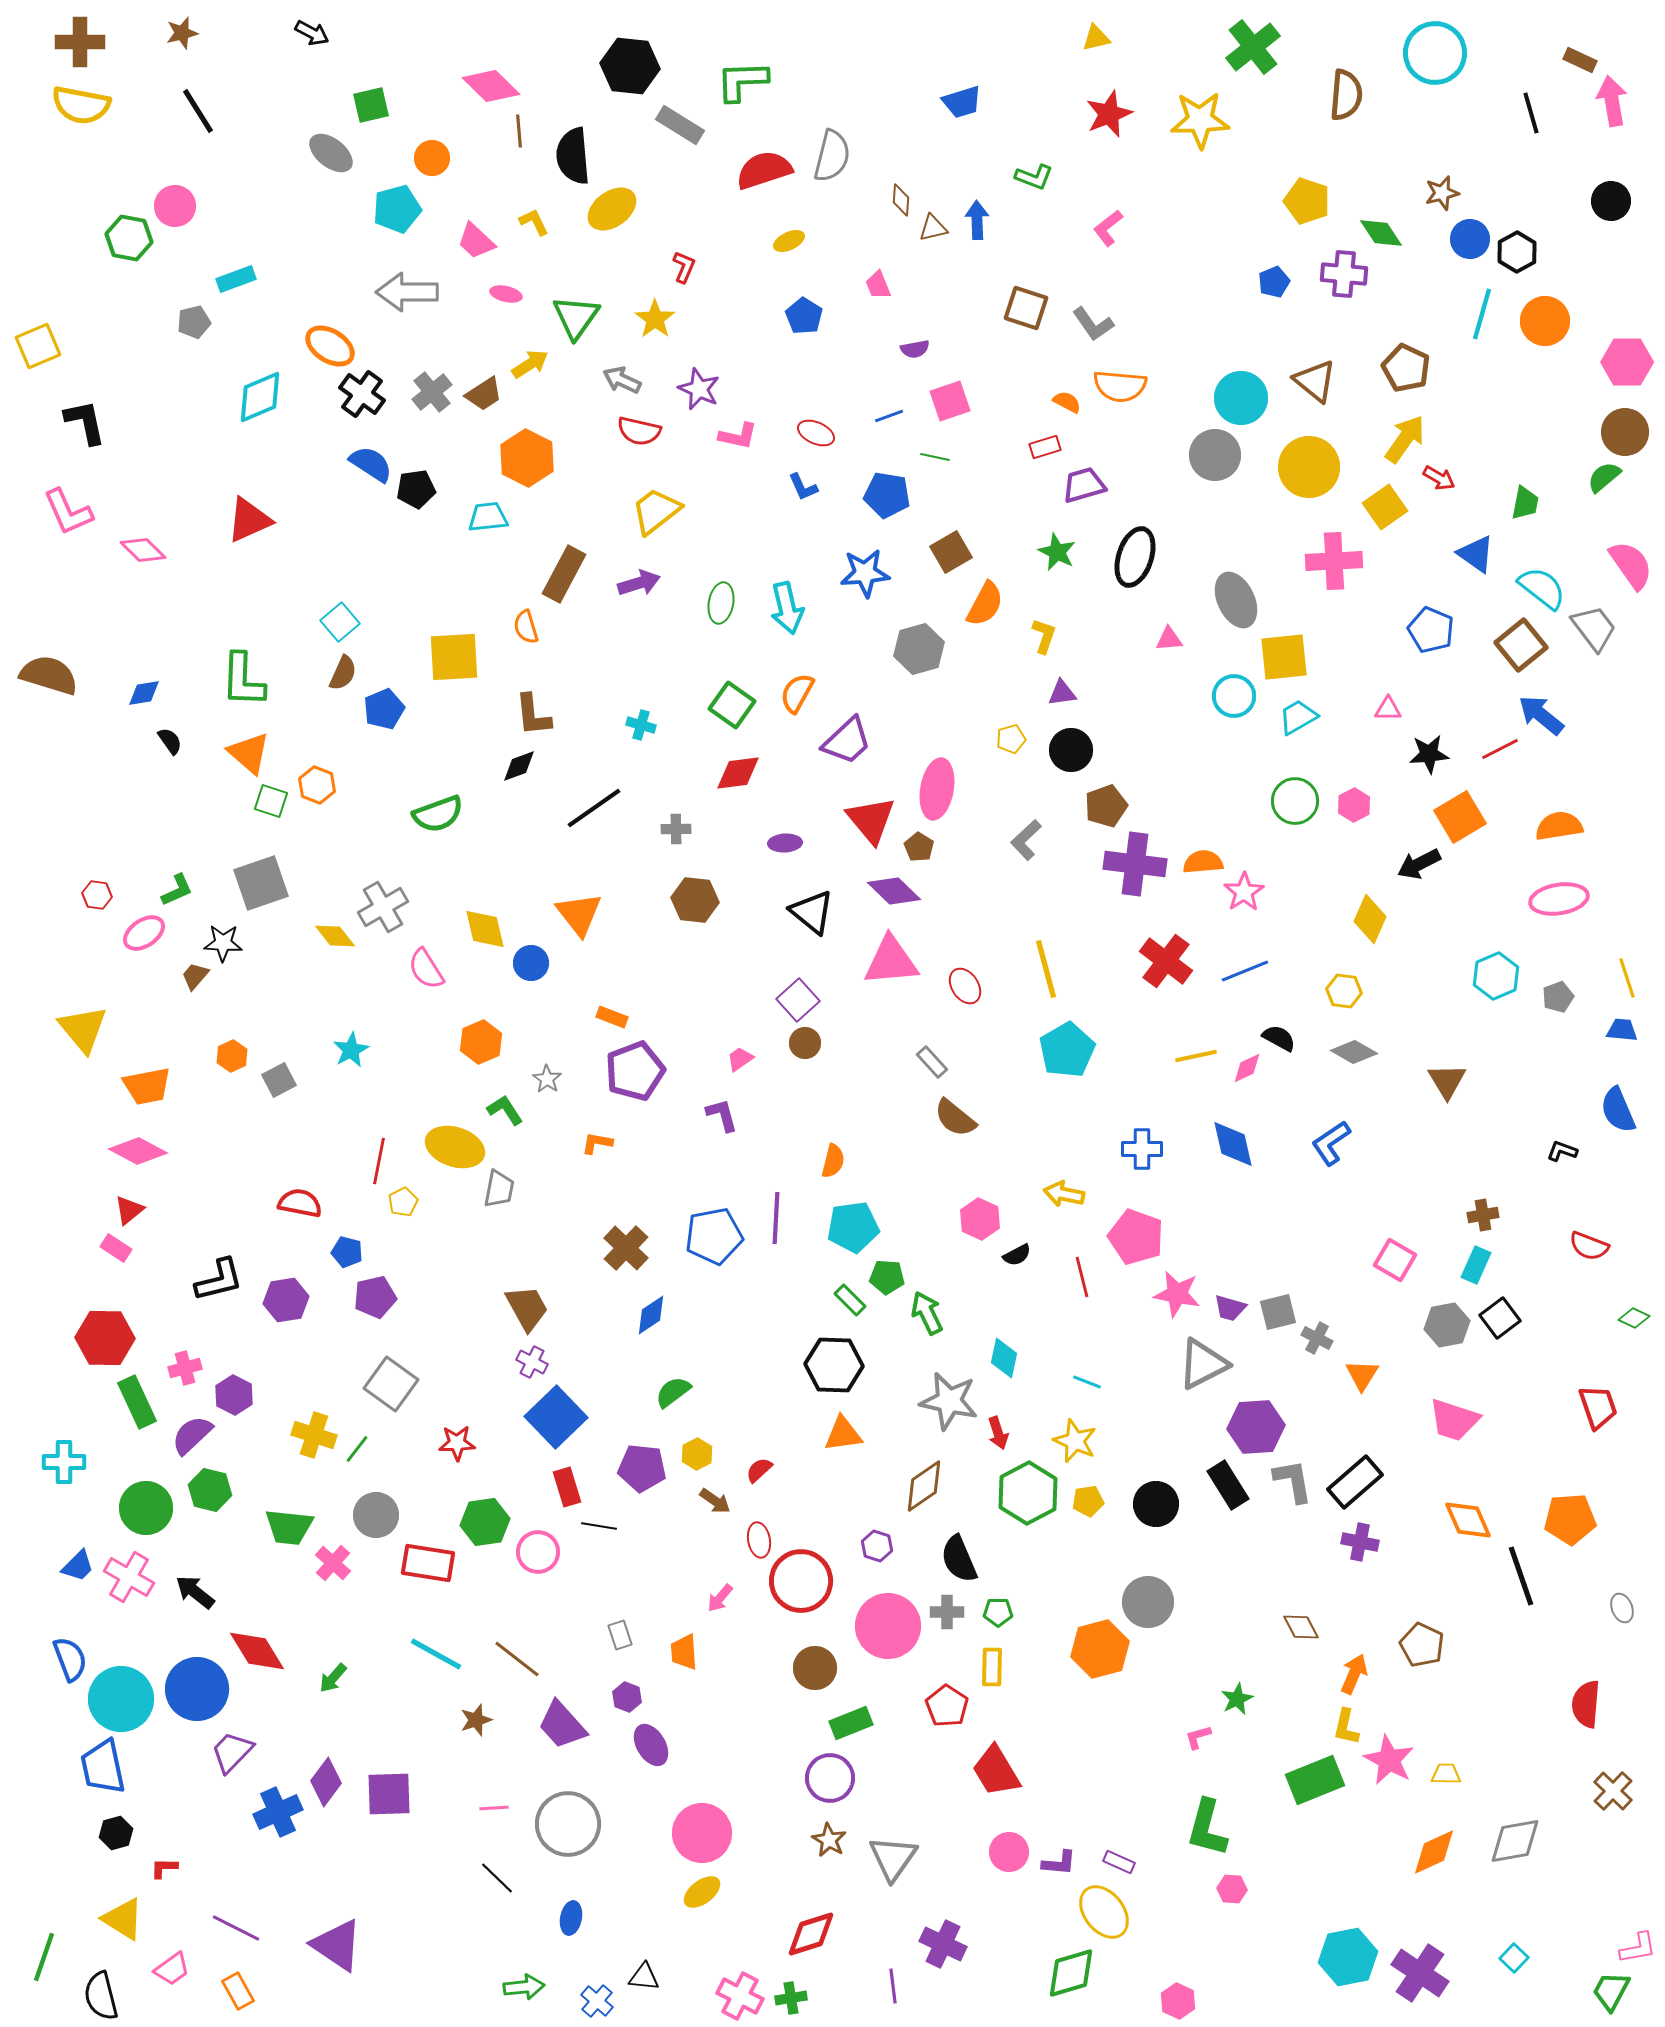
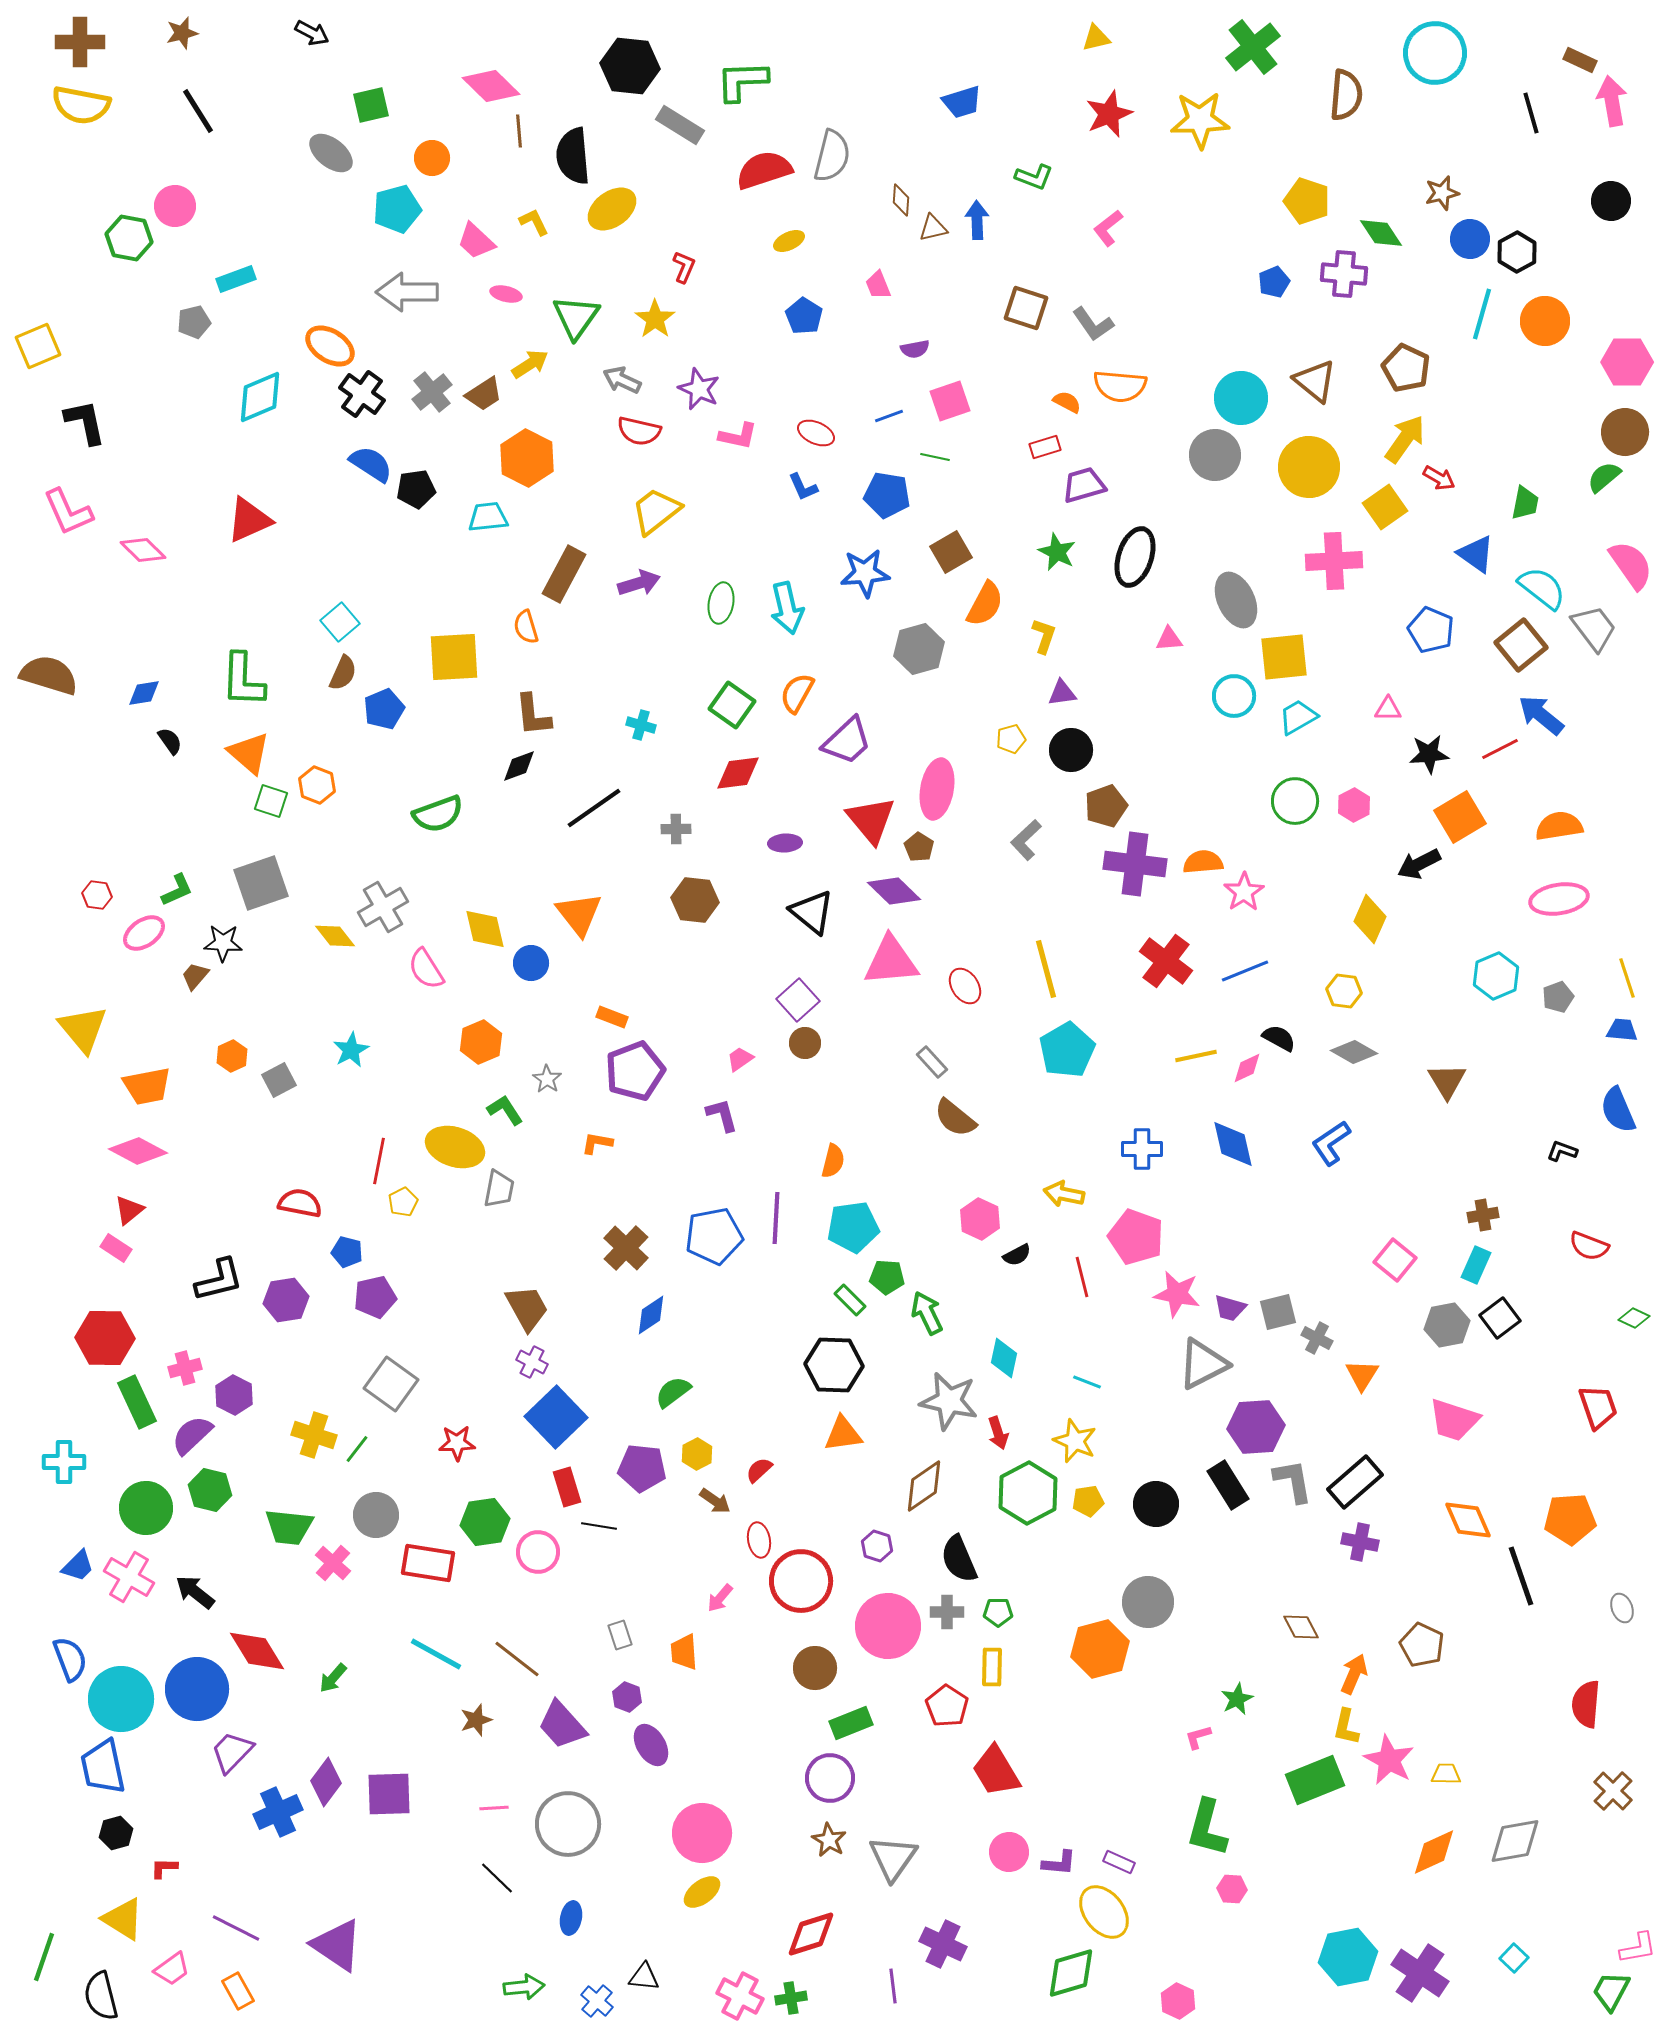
pink square at (1395, 1260): rotated 9 degrees clockwise
